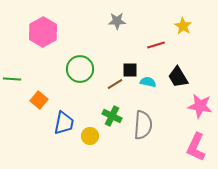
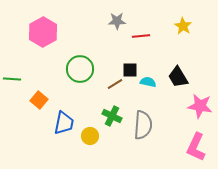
red line: moved 15 px left, 9 px up; rotated 12 degrees clockwise
